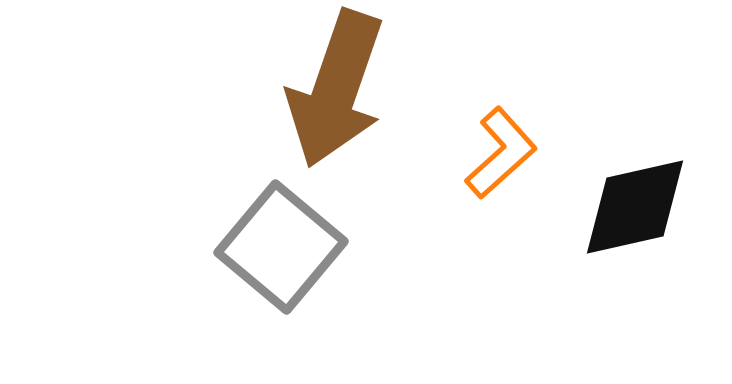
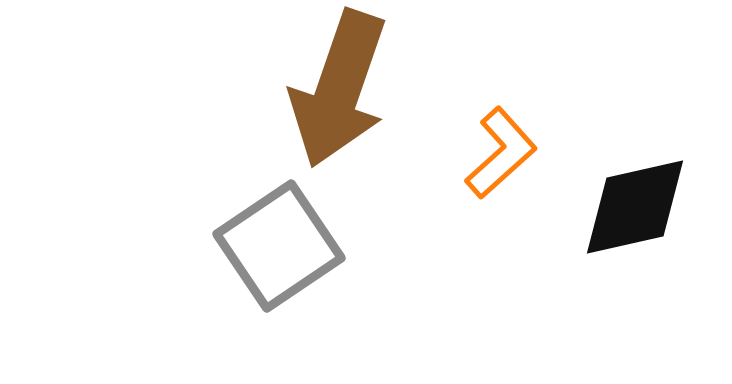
brown arrow: moved 3 px right
gray square: moved 2 px left, 1 px up; rotated 16 degrees clockwise
